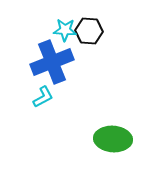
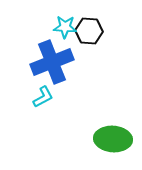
cyan star: moved 3 px up
